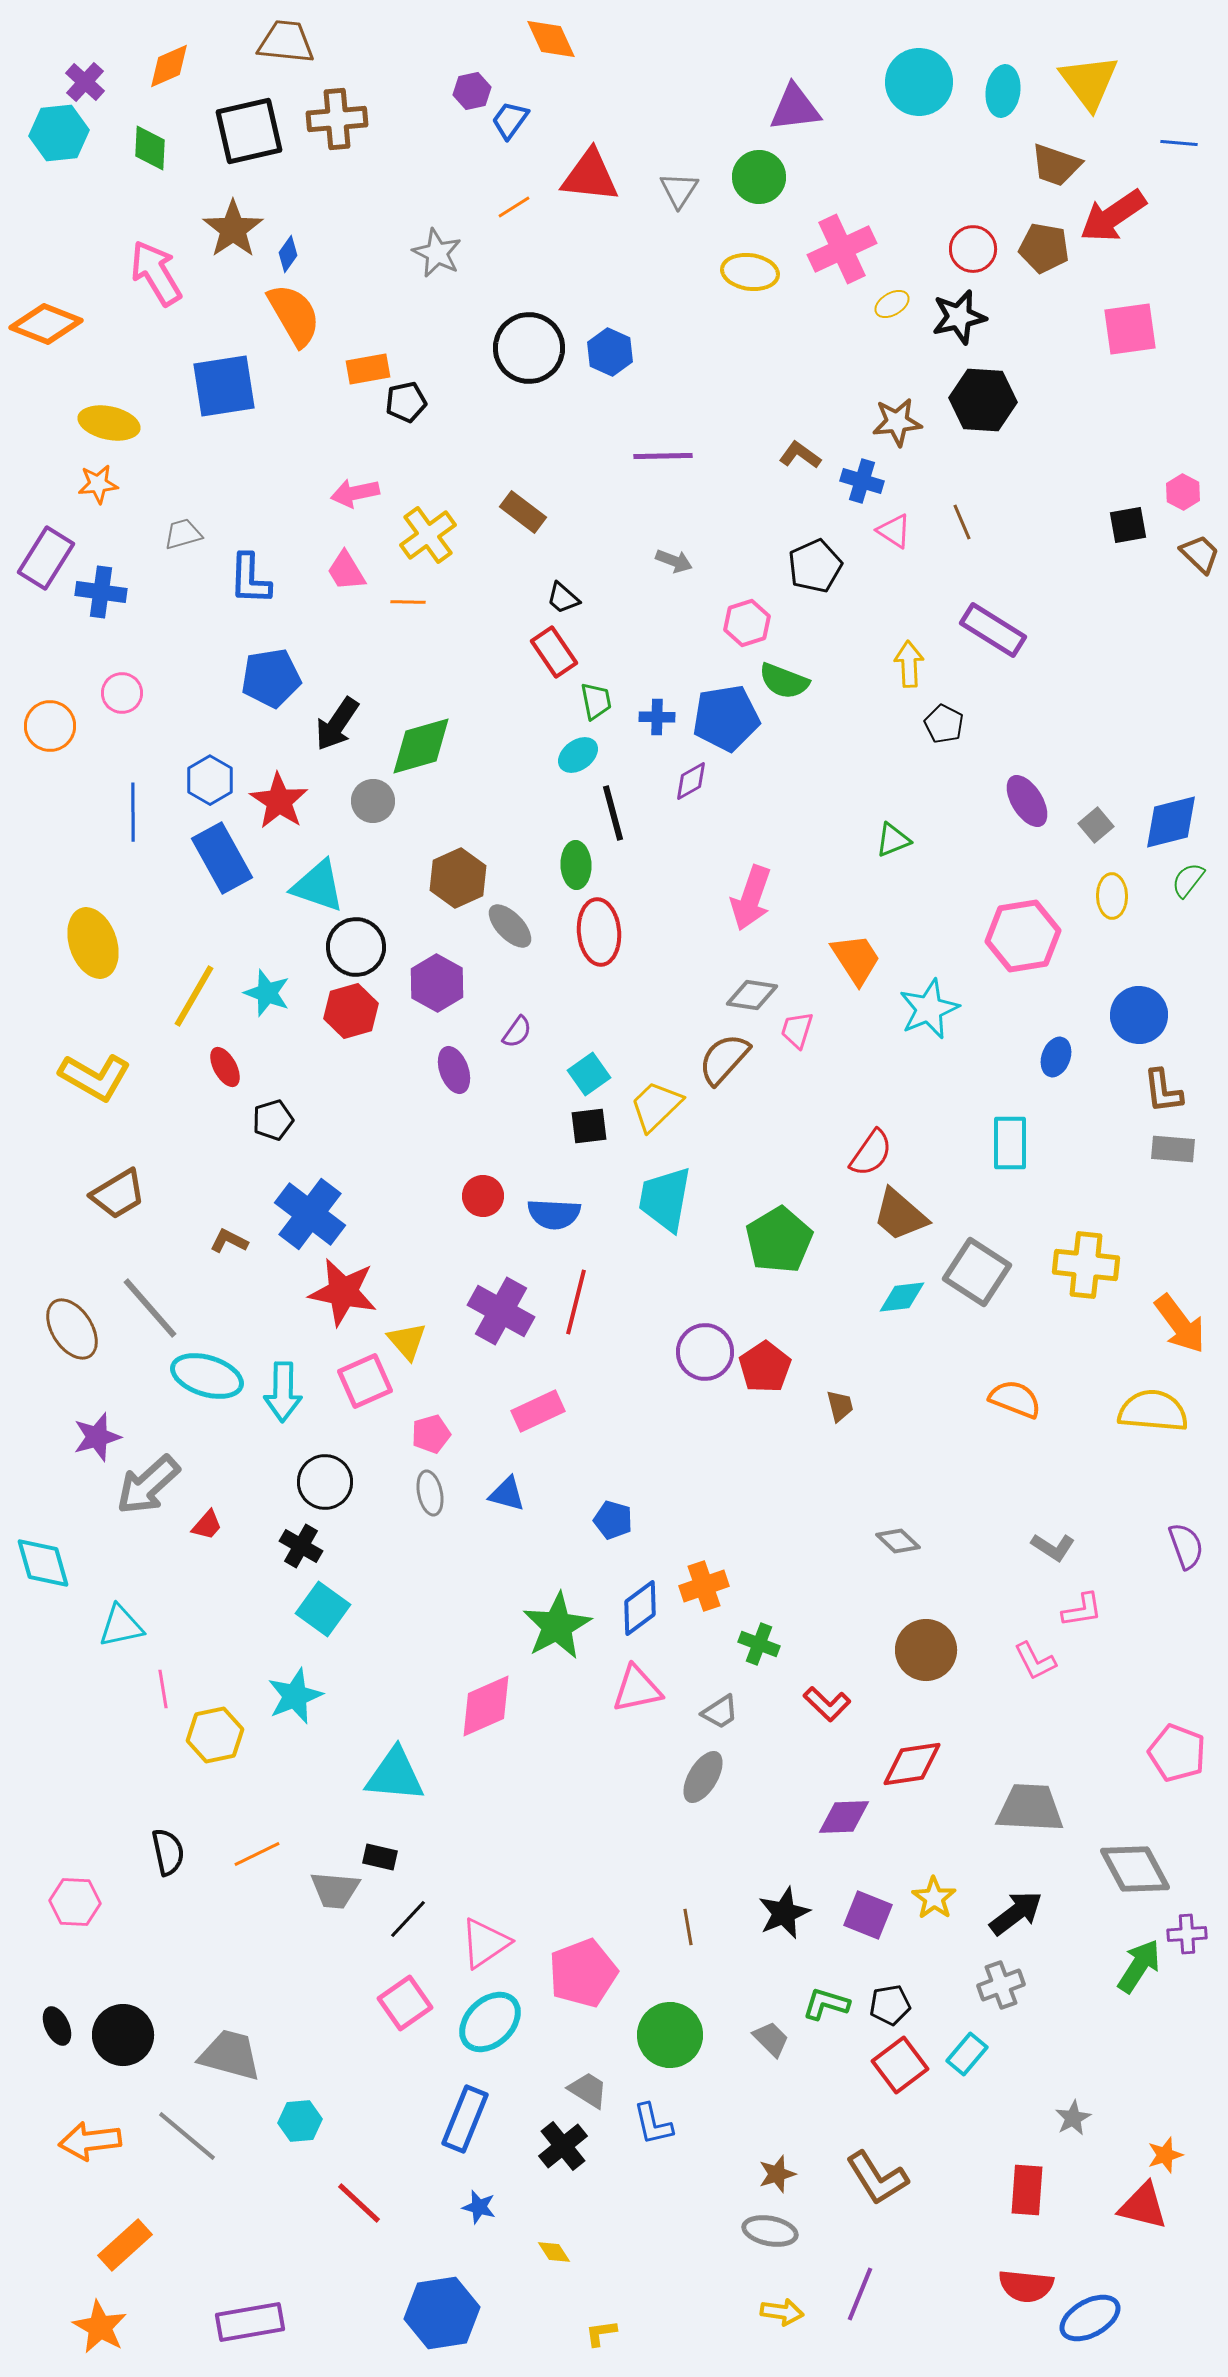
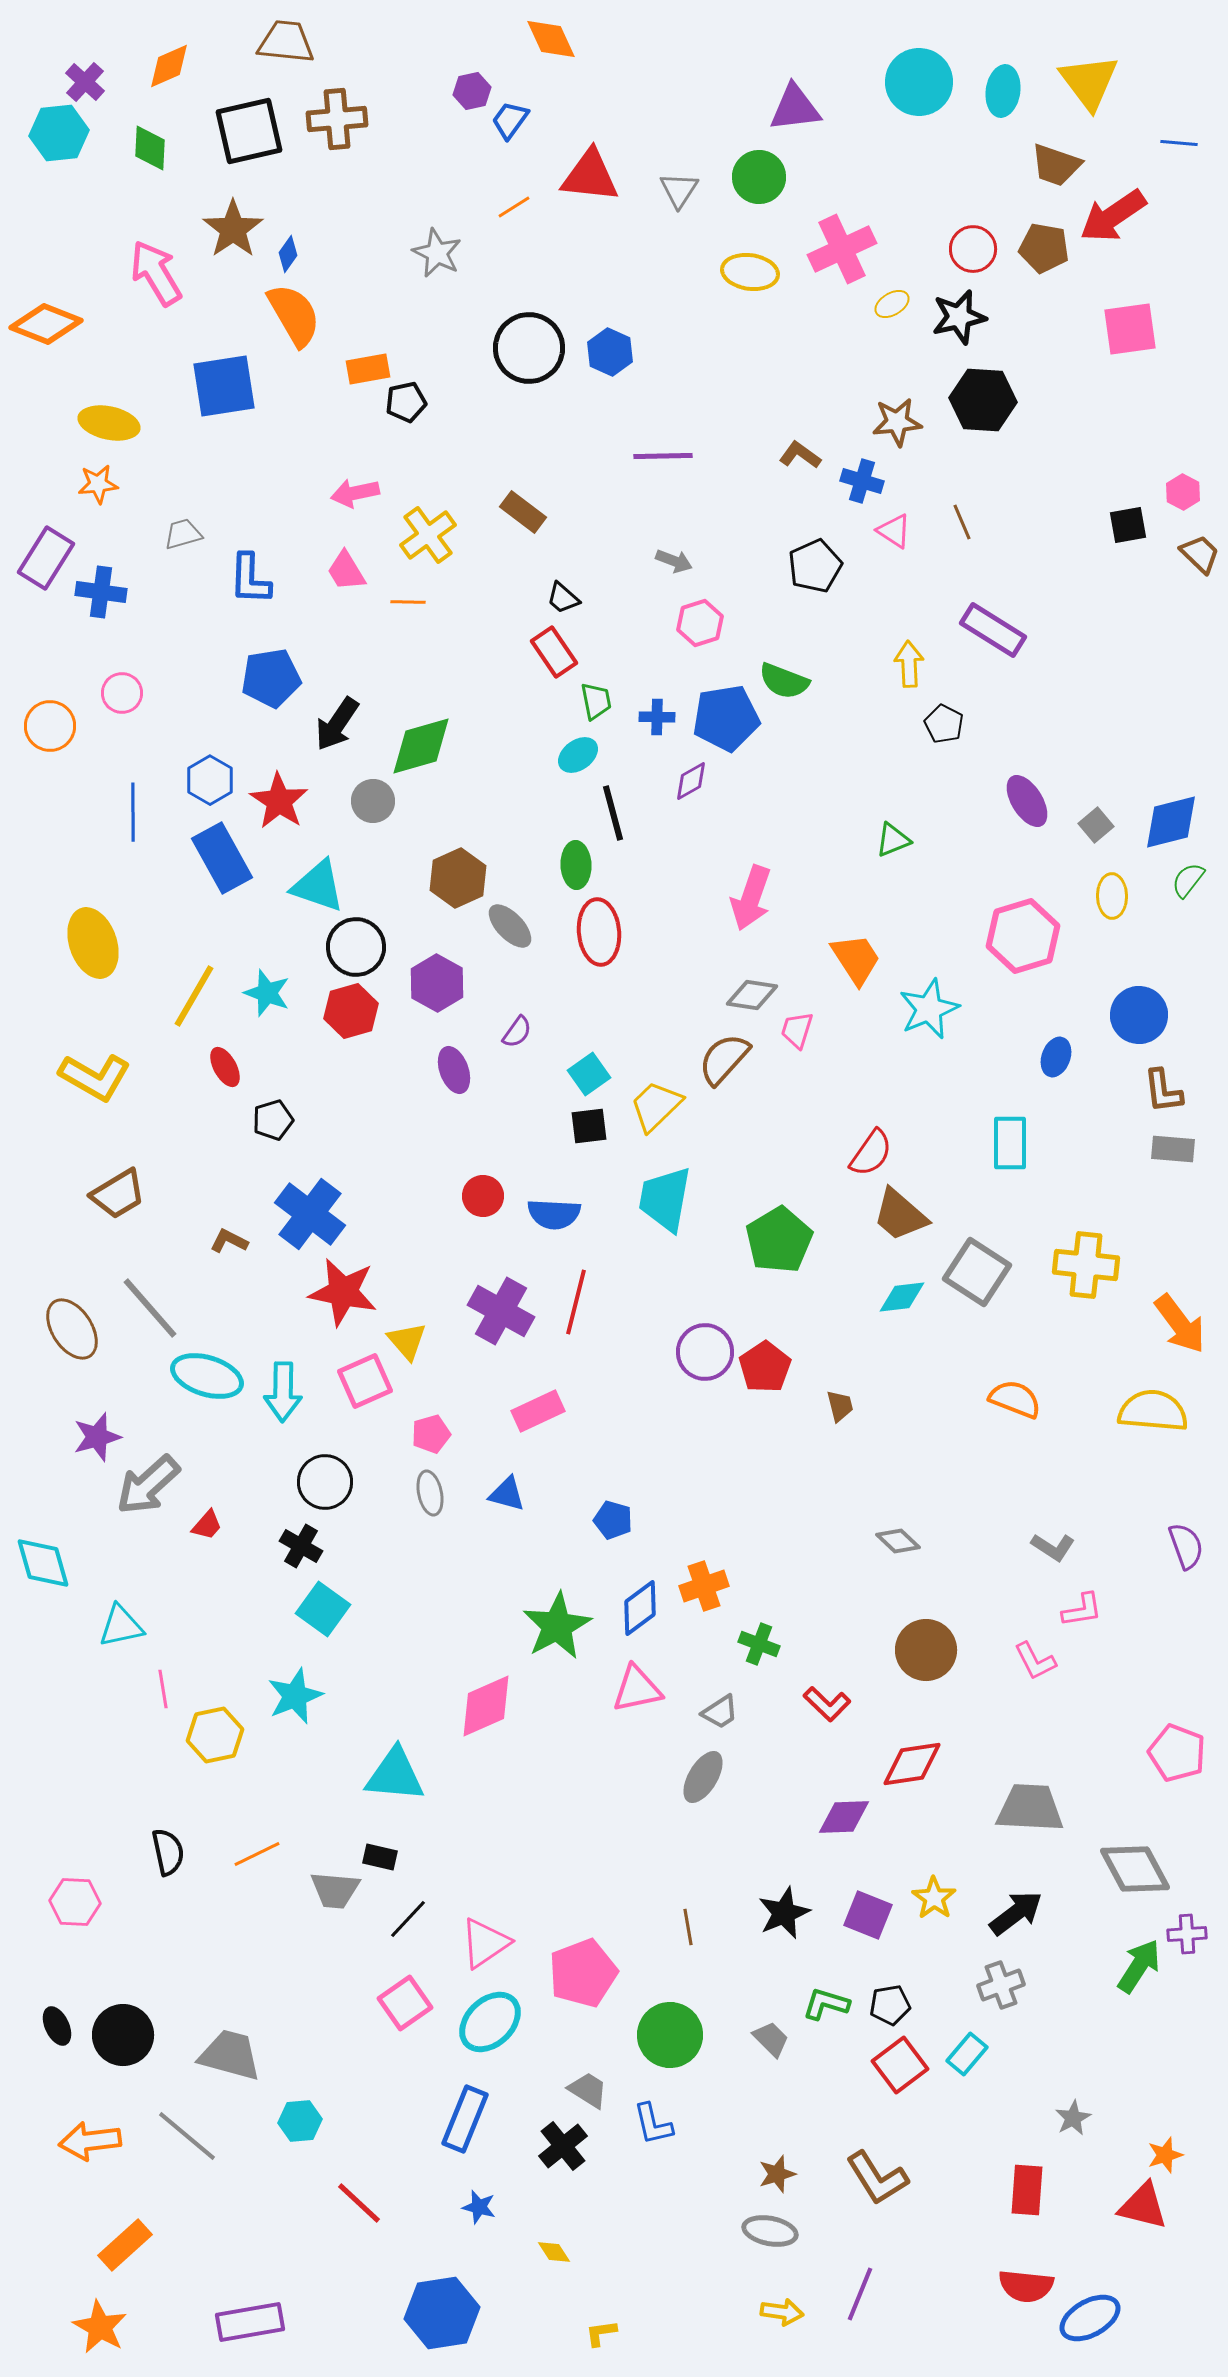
pink hexagon at (747, 623): moved 47 px left
pink hexagon at (1023, 936): rotated 8 degrees counterclockwise
